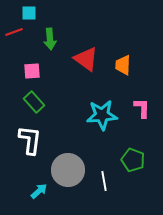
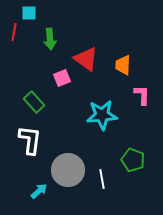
red line: rotated 60 degrees counterclockwise
pink square: moved 30 px right, 7 px down; rotated 18 degrees counterclockwise
pink L-shape: moved 13 px up
white line: moved 2 px left, 2 px up
